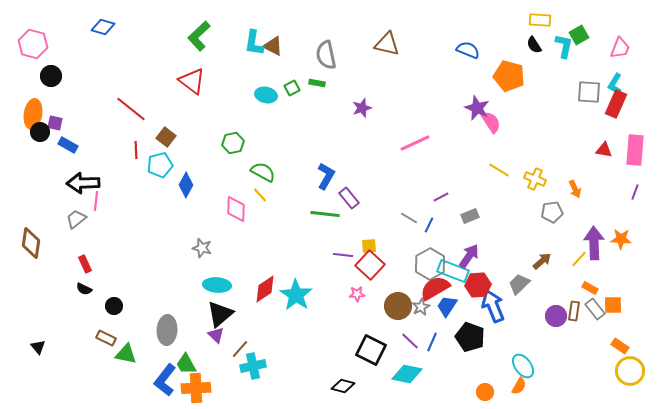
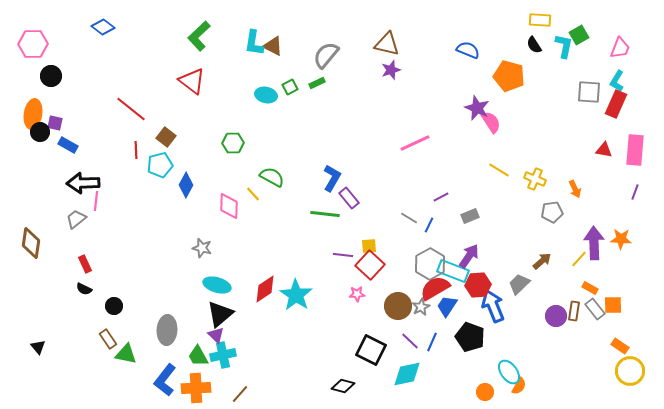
blue diamond at (103, 27): rotated 20 degrees clockwise
pink hexagon at (33, 44): rotated 16 degrees counterclockwise
gray semicircle at (326, 55): rotated 52 degrees clockwise
green rectangle at (317, 83): rotated 35 degrees counterclockwise
cyan L-shape at (615, 84): moved 2 px right, 3 px up
green square at (292, 88): moved 2 px left, 1 px up
purple star at (362, 108): moved 29 px right, 38 px up
green hexagon at (233, 143): rotated 10 degrees clockwise
green semicircle at (263, 172): moved 9 px right, 5 px down
blue L-shape at (326, 176): moved 6 px right, 2 px down
yellow line at (260, 195): moved 7 px left, 1 px up
pink diamond at (236, 209): moved 7 px left, 3 px up
cyan ellipse at (217, 285): rotated 12 degrees clockwise
brown rectangle at (106, 338): moved 2 px right, 1 px down; rotated 30 degrees clockwise
brown line at (240, 349): moved 45 px down
green trapezoid at (186, 364): moved 12 px right, 8 px up
cyan cross at (253, 366): moved 30 px left, 11 px up
cyan ellipse at (523, 366): moved 14 px left, 6 px down
cyan diamond at (407, 374): rotated 24 degrees counterclockwise
